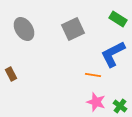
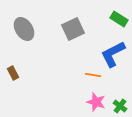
green rectangle: moved 1 px right
brown rectangle: moved 2 px right, 1 px up
